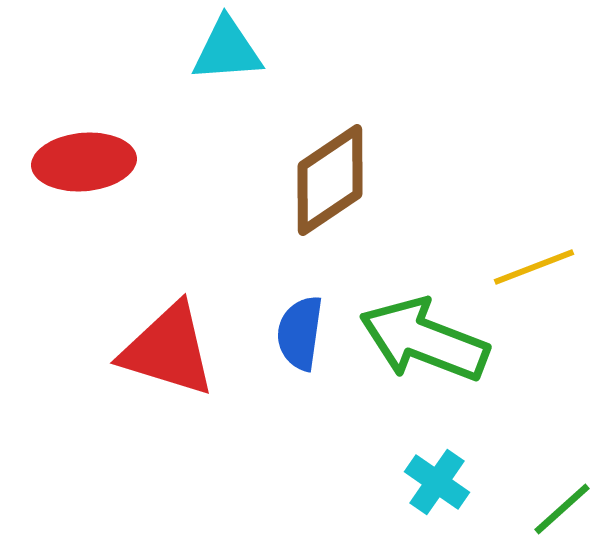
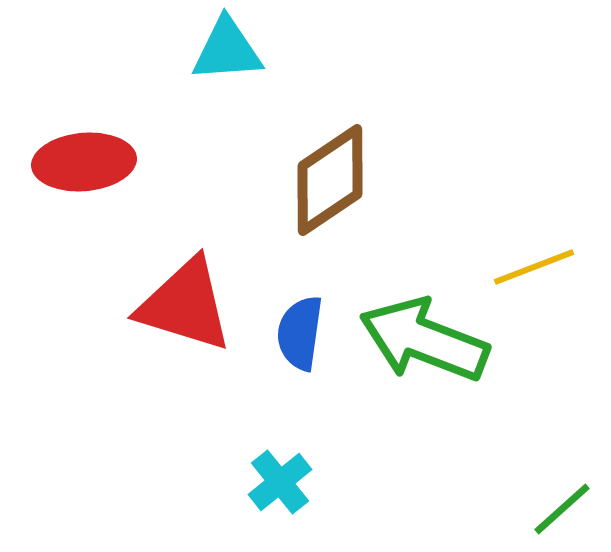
red triangle: moved 17 px right, 45 px up
cyan cross: moved 157 px left; rotated 16 degrees clockwise
